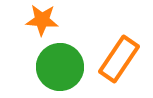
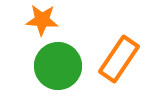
green circle: moved 2 px left, 1 px up
